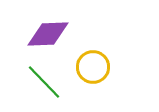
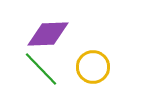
green line: moved 3 px left, 13 px up
